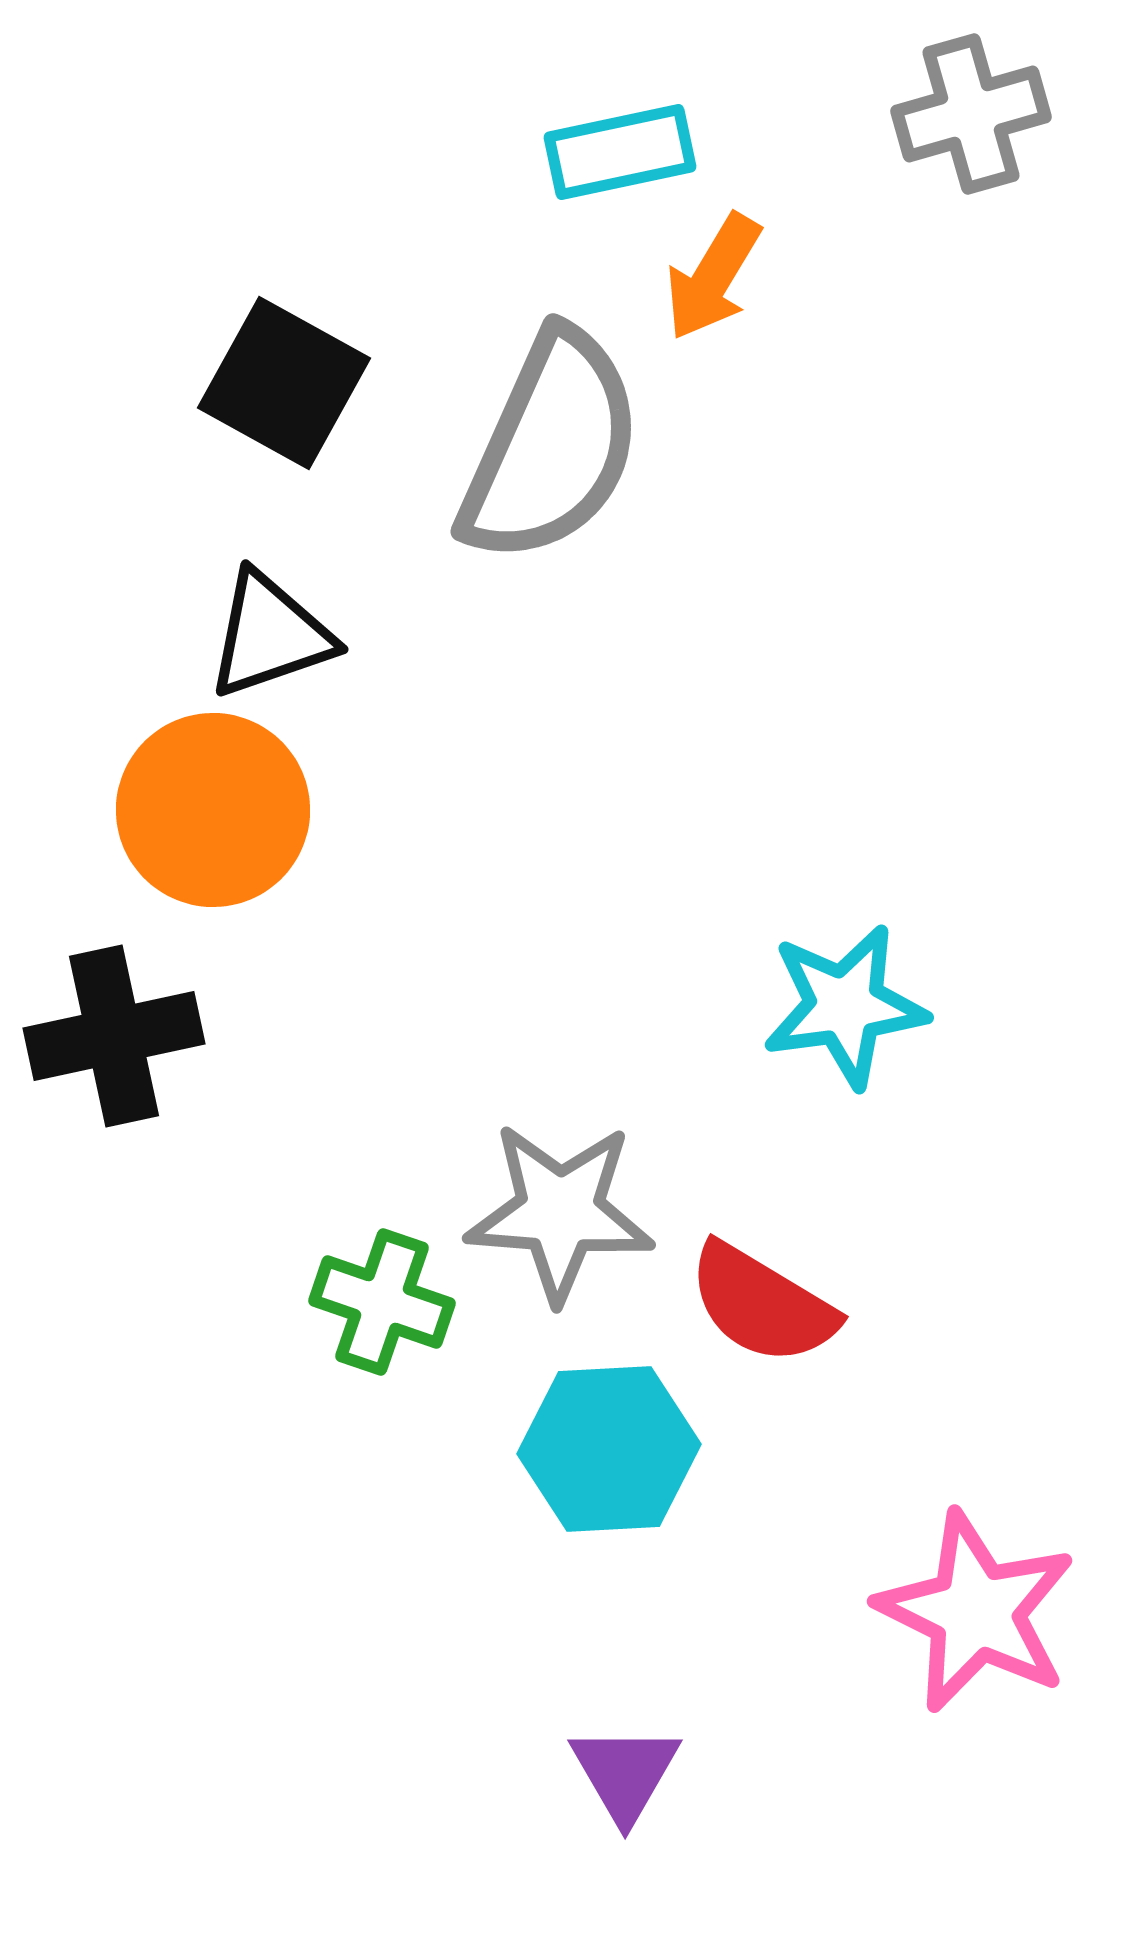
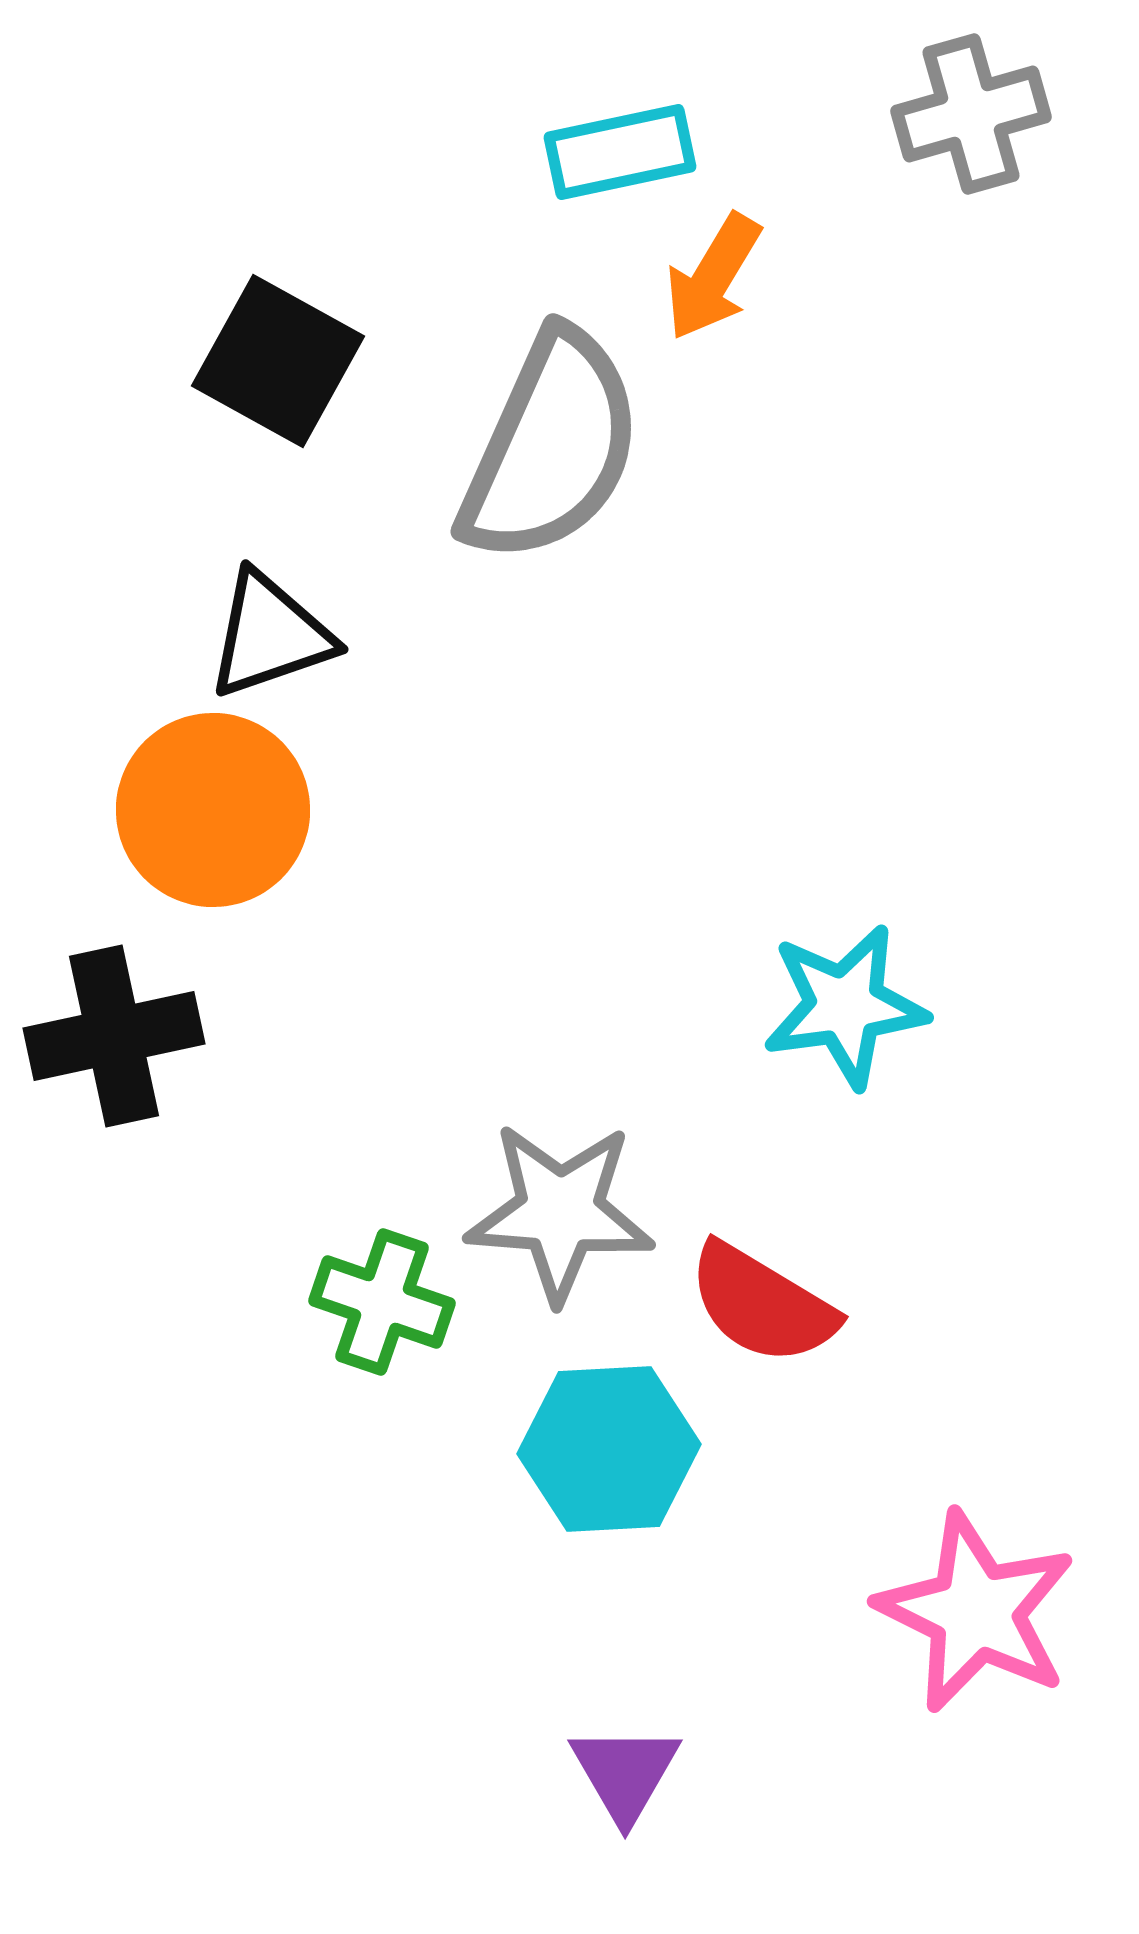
black square: moved 6 px left, 22 px up
